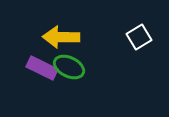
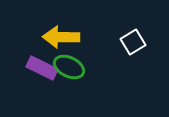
white square: moved 6 px left, 5 px down
